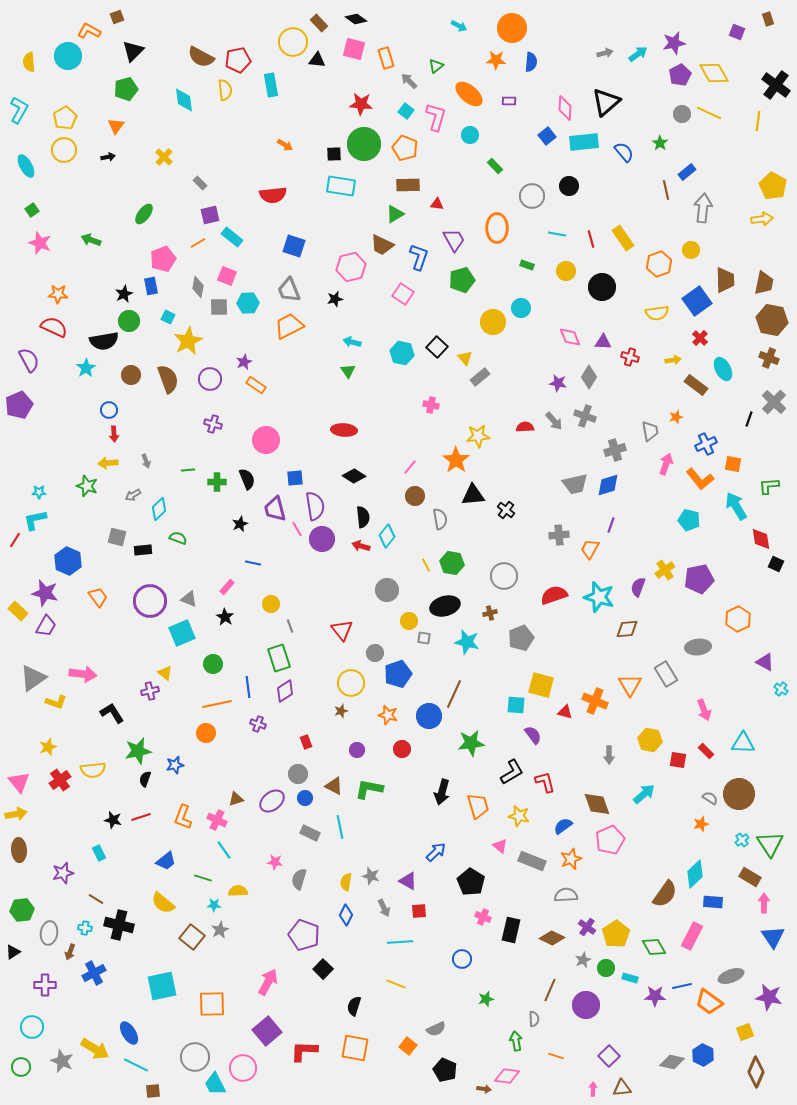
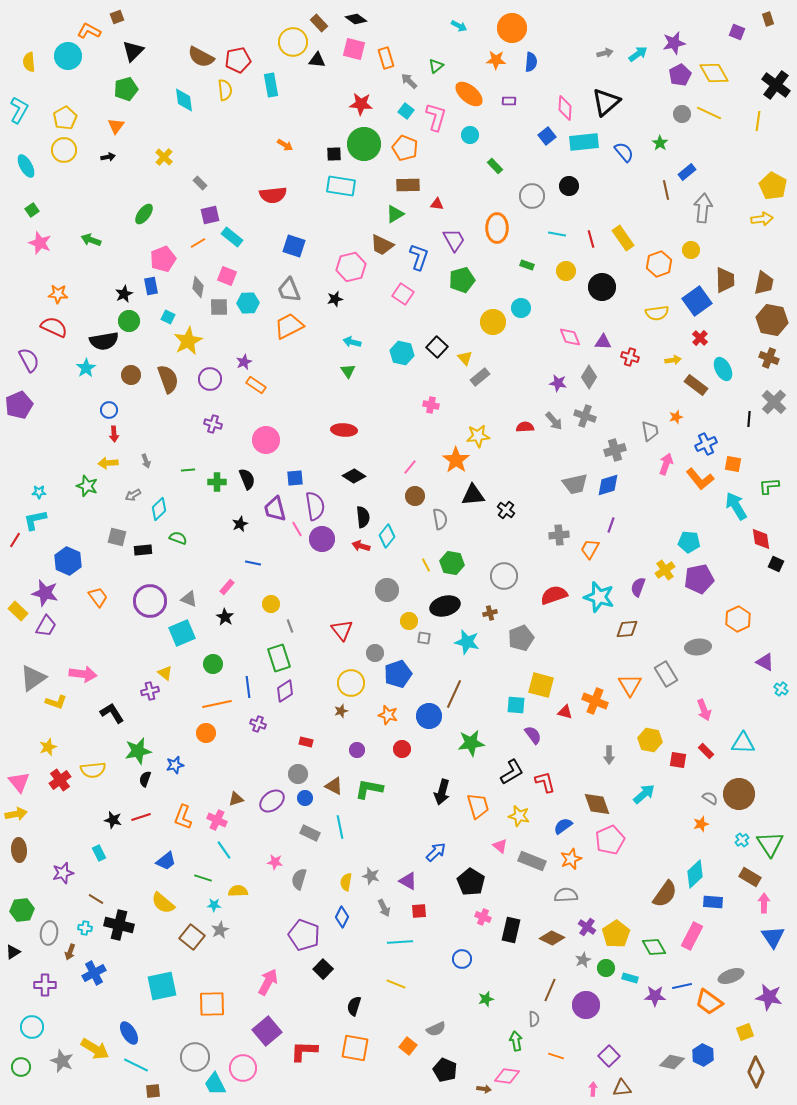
black line at (749, 419): rotated 14 degrees counterclockwise
cyan pentagon at (689, 520): moved 22 px down; rotated 10 degrees counterclockwise
red rectangle at (306, 742): rotated 56 degrees counterclockwise
blue diamond at (346, 915): moved 4 px left, 2 px down
